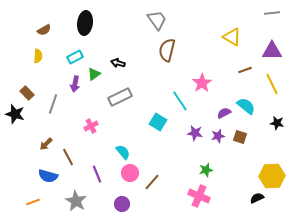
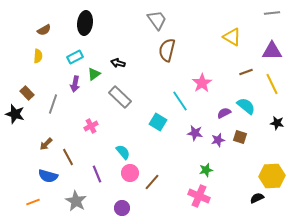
brown line at (245, 70): moved 1 px right, 2 px down
gray rectangle at (120, 97): rotated 70 degrees clockwise
purple star at (218, 136): moved 4 px down
purple circle at (122, 204): moved 4 px down
